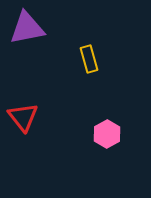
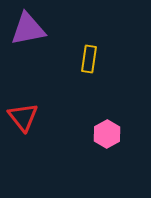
purple triangle: moved 1 px right, 1 px down
yellow rectangle: rotated 24 degrees clockwise
